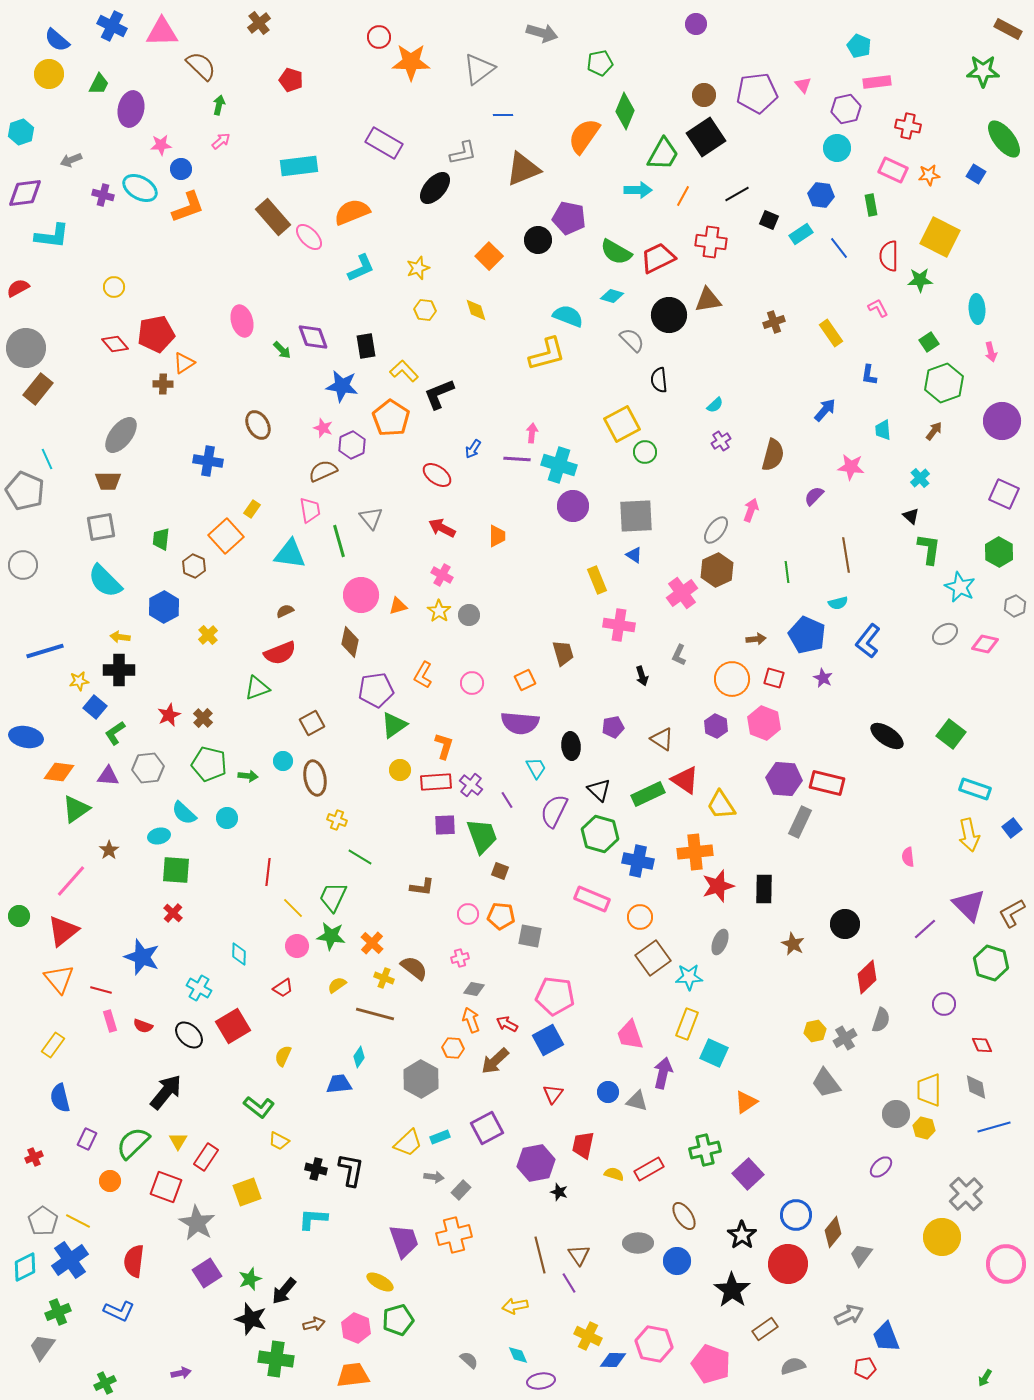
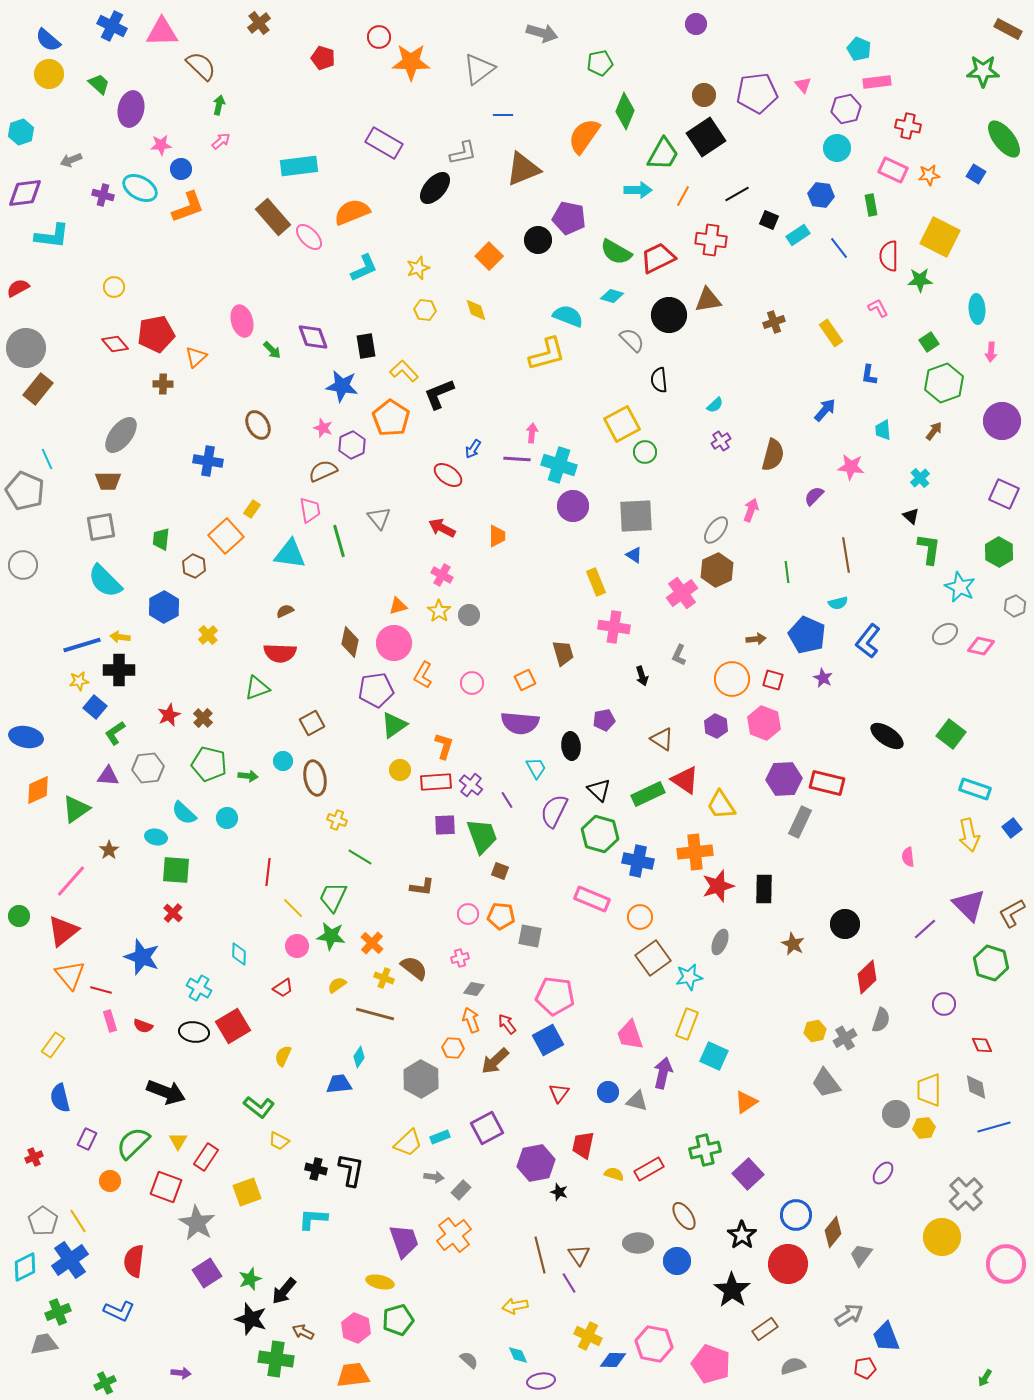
blue semicircle at (57, 40): moved 9 px left
cyan pentagon at (859, 46): moved 3 px down
red pentagon at (291, 80): moved 32 px right, 22 px up
green trapezoid at (99, 84): rotated 75 degrees counterclockwise
cyan rectangle at (801, 234): moved 3 px left, 1 px down
red cross at (711, 242): moved 2 px up
cyan L-shape at (361, 268): moved 3 px right
green arrow at (282, 350): moved 10 px left
pink arrow at (991, 352): rotated 18 degrees clockwise
orange triangle at (184, 363): moved 12 px right, 6 px up; rotated 10 degrees counterclockwise
red ellipse at (437, 475): moved 11 px right
gray triangle at (371, 518): moved 8 px right
yellow rectangle at (597, 580): moved 1 px left, 2 px down
pink circle at (361, 595): moved 33 px right, 48 px down
pink cross at (619, 625): moved 5 px left, 2 px down
pink diamond at (985, 644): moved 4 px left, 2 px down
blue line at (45, 651): moved 37 px right, 6 px up
red semicircle at (280, 653): rotated 24 degrees clockwise
red square at (774, 678): moved 1 px left, 2 px down
purple pentagon at (613, 727): moved 9 px left, 7 px up
orange diamond at (59, 772): moved 21 px left, 18 px down; rotated 32 degrees counterclockwise
purple hexagon at (784, 779): rotated 8 degrees counterclockwise
cyan ellipse at (159, 836): moved 3 px left, 1 px down; rotated 25 degrees clockwise
cyan star at (689, 977): rotated 8 degrees counterclockwise
orange triangle at (59, 979): moved 11 px right, 4 px up
red arrow at (507, 1024): rotated 25 degrees clockwise
black ellipse at (189, 1035): moved 5 px right, 3 px up; rotated 36 degrees counterclockwise
cyan square at (714, 1053): moved 3 px down
black arrow at (166, 1092): rotated 72 degrees clockwise
red triangle at (553, 1094): moved 6 px right, 1 px up
yellow hexagon at (924, 1128): rotated 20 degrees counterclockwise
purple ellipse at (881, 1167): moved 2 px right, 6 px down; rotated 10 degrees counterclockwise
yellow line at (78, 1221): rotated 30 degrees clockwise
orange cross at (454, 1235): rotated 24 degrees counterclockwise
yellow ellipse at (380, 1282): rotated 16 degrees counterclockwise
gray arrow at (849, 1315): rotated 8 degrees counterclockwise
brown arrow at (314, 1324): moved 11 px left, 8 px down; rotated 140 degrees counterclockwise
gray trapezoid at (42, 1347): moved 2 px right, 3 px up; rotated 44 degrees clockwise
purple arrow at (181, 1373): rotated 18 degrees clockwise
